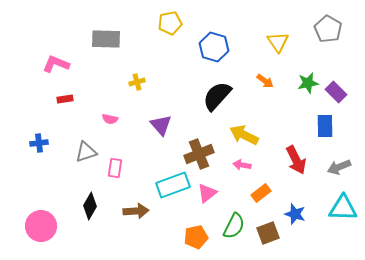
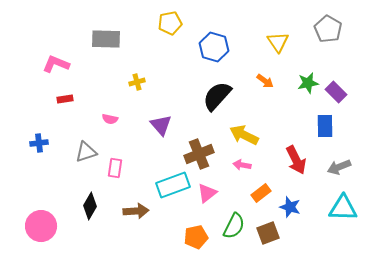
blue star: moved 5 px left, 7 px up
